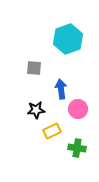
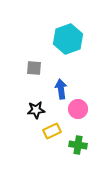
green cross: moved 1 px right, 3 px up
